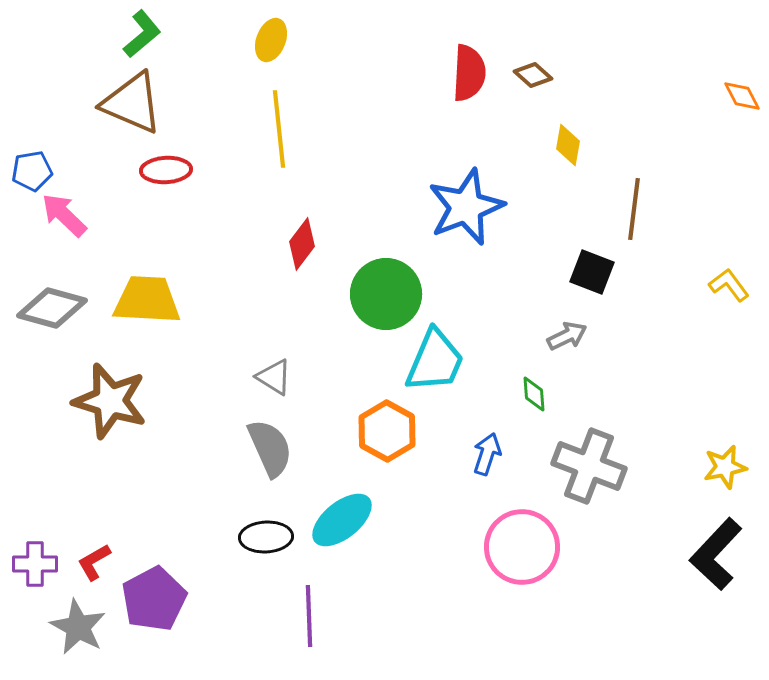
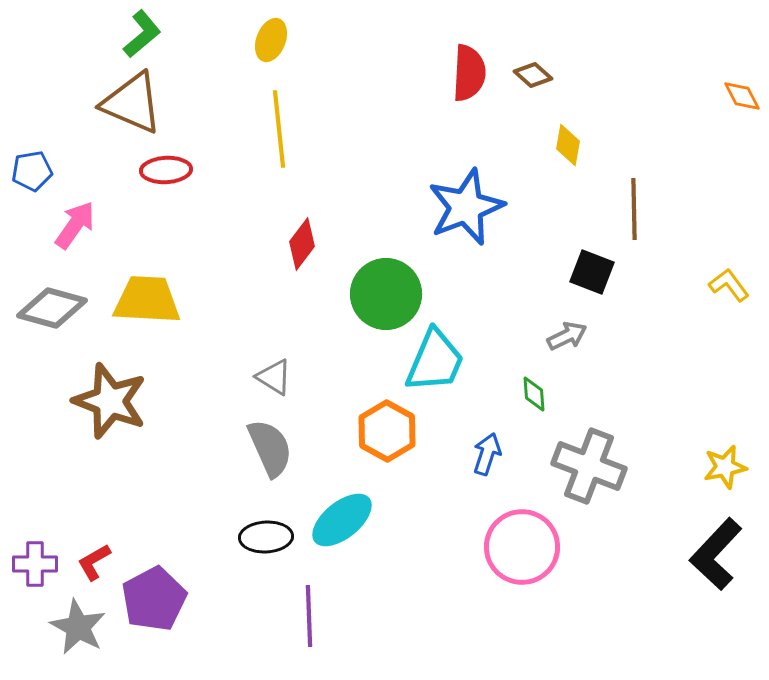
brown line: rotated 8 degrees counterclockwise
pink arrow: moved 11 px right, 10 px down; rotated 81 degrees clockwise
brown star: rotated 4 degrees clockwise
